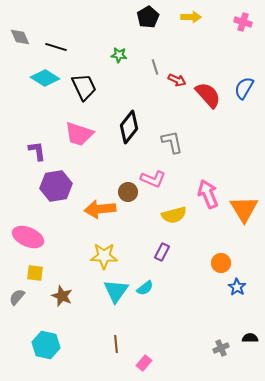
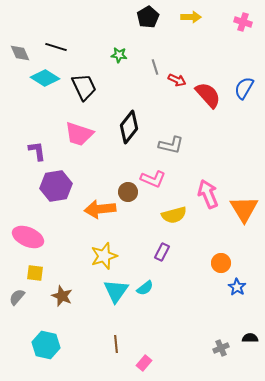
gray diamond: moved 16 px down
gray L-shape: moved 1 px left, 3 px down; rotated 115 degrees clockwise
yellow star: rotated 20 degrees counterclockwise
